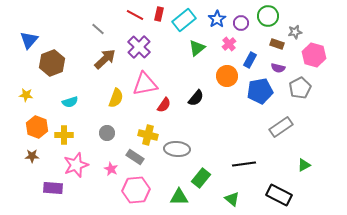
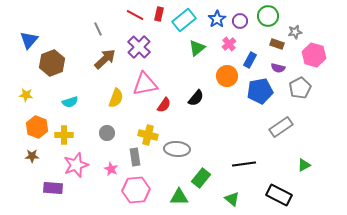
purple circle at (241, 23): moved 1 px left, 2 px up
gray line at (98, 29): rotated 24 degrees clockwise
gray rectangle at (135, 157): rotated 48 degrees clockwise
